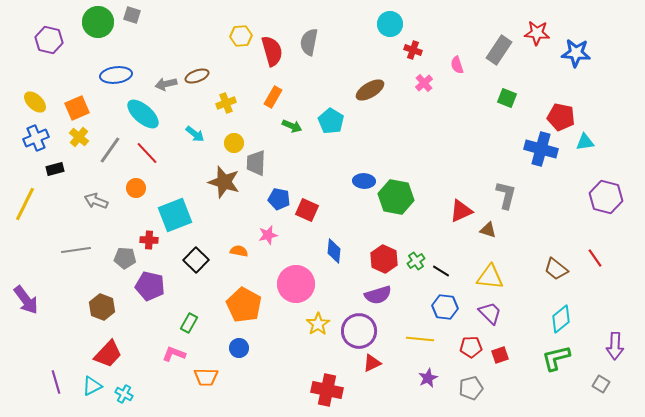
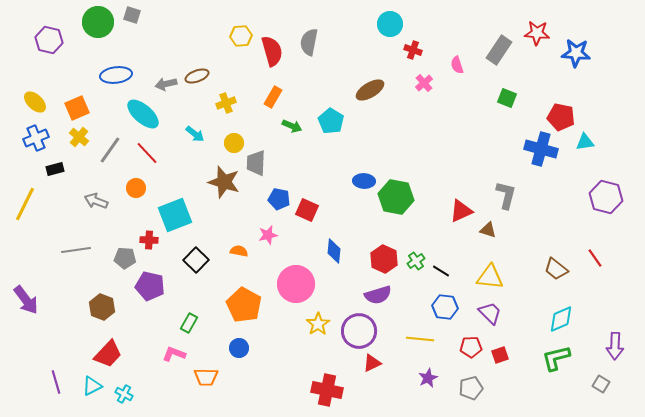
cyan diamond at (561, 319): rotated 16 degrees clockwise
